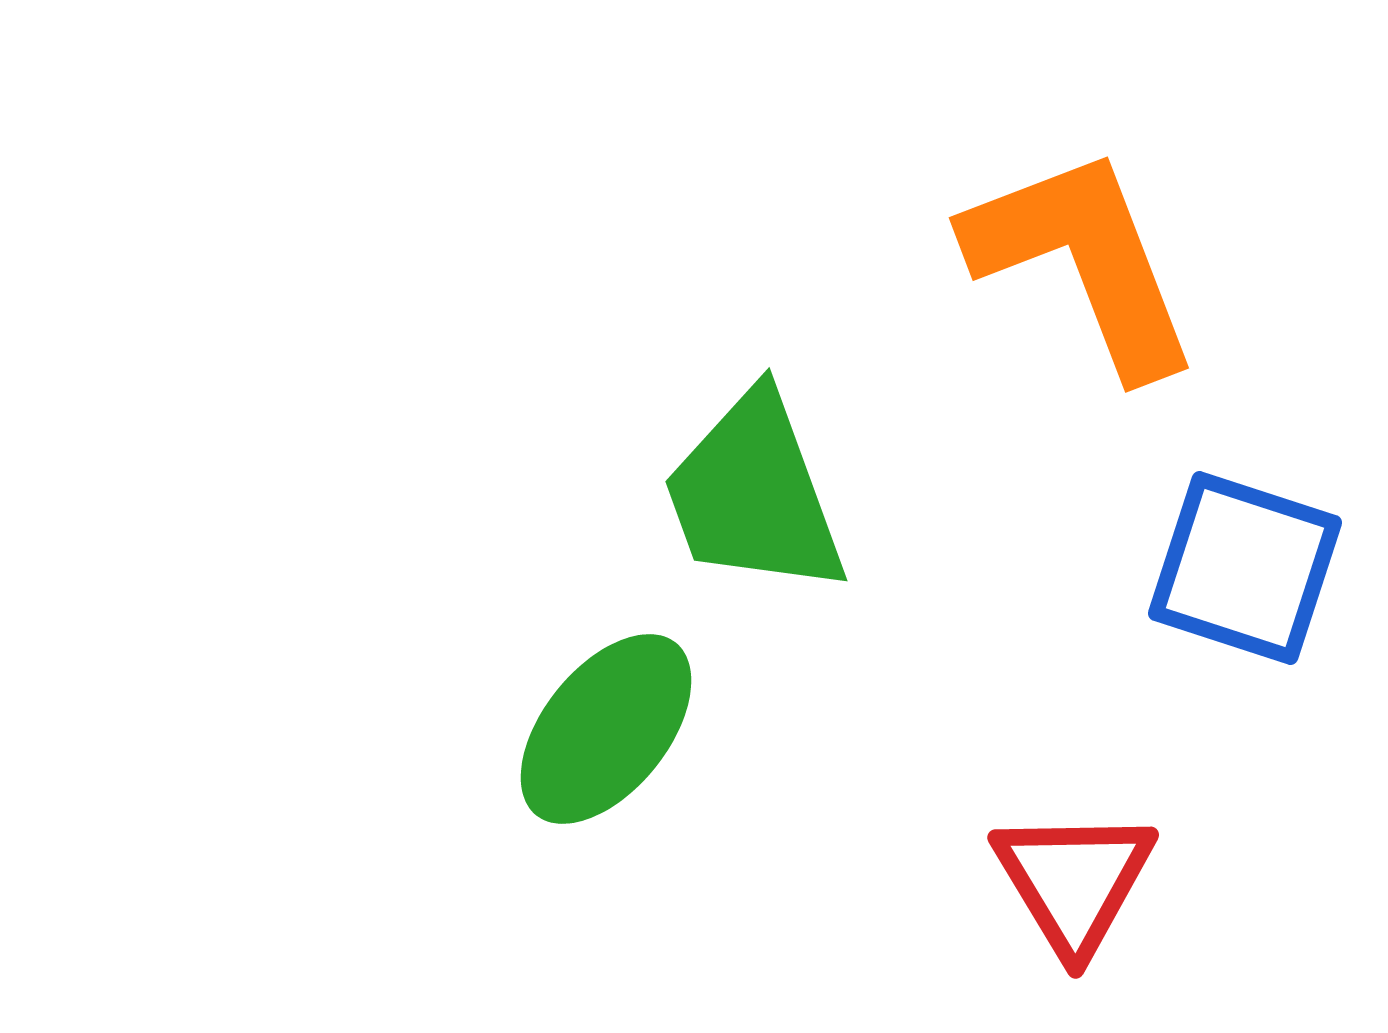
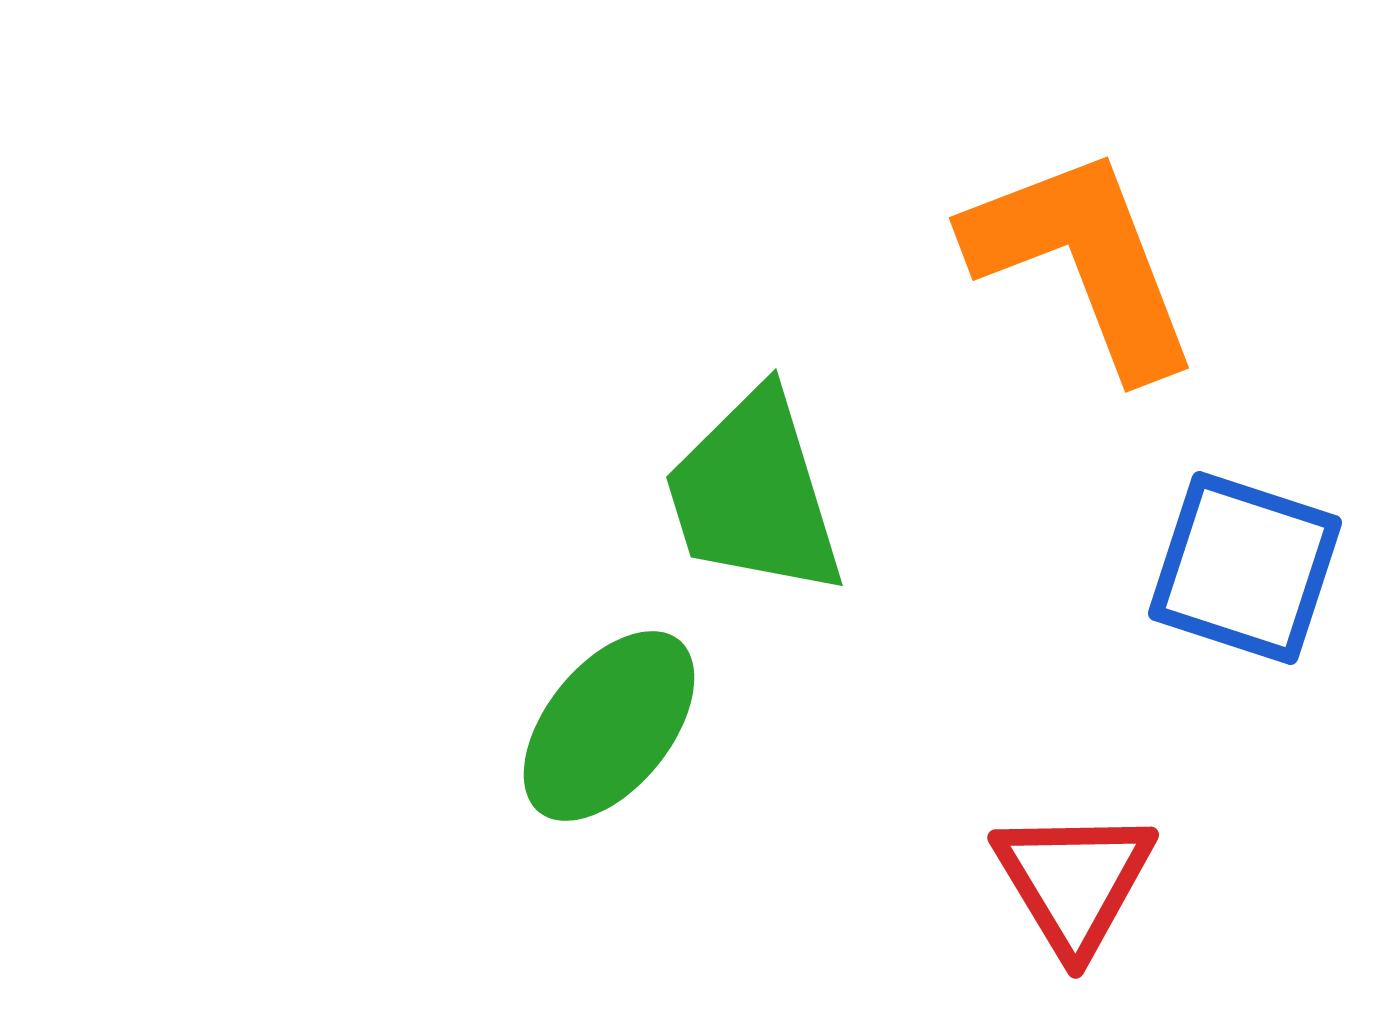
green trapezoid: rotated 3 degrees clockwise
green ellipse: moved 3 px right, 3 px up
